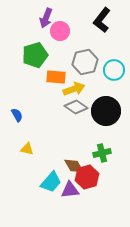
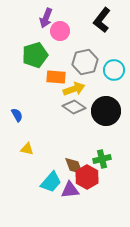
gray diamond: moved 2 px left
green cross: moved 6 px down
brown diamond: rotated 10 degrees clockwise
red hexagon: rotated 15 degrees counterclockwise
